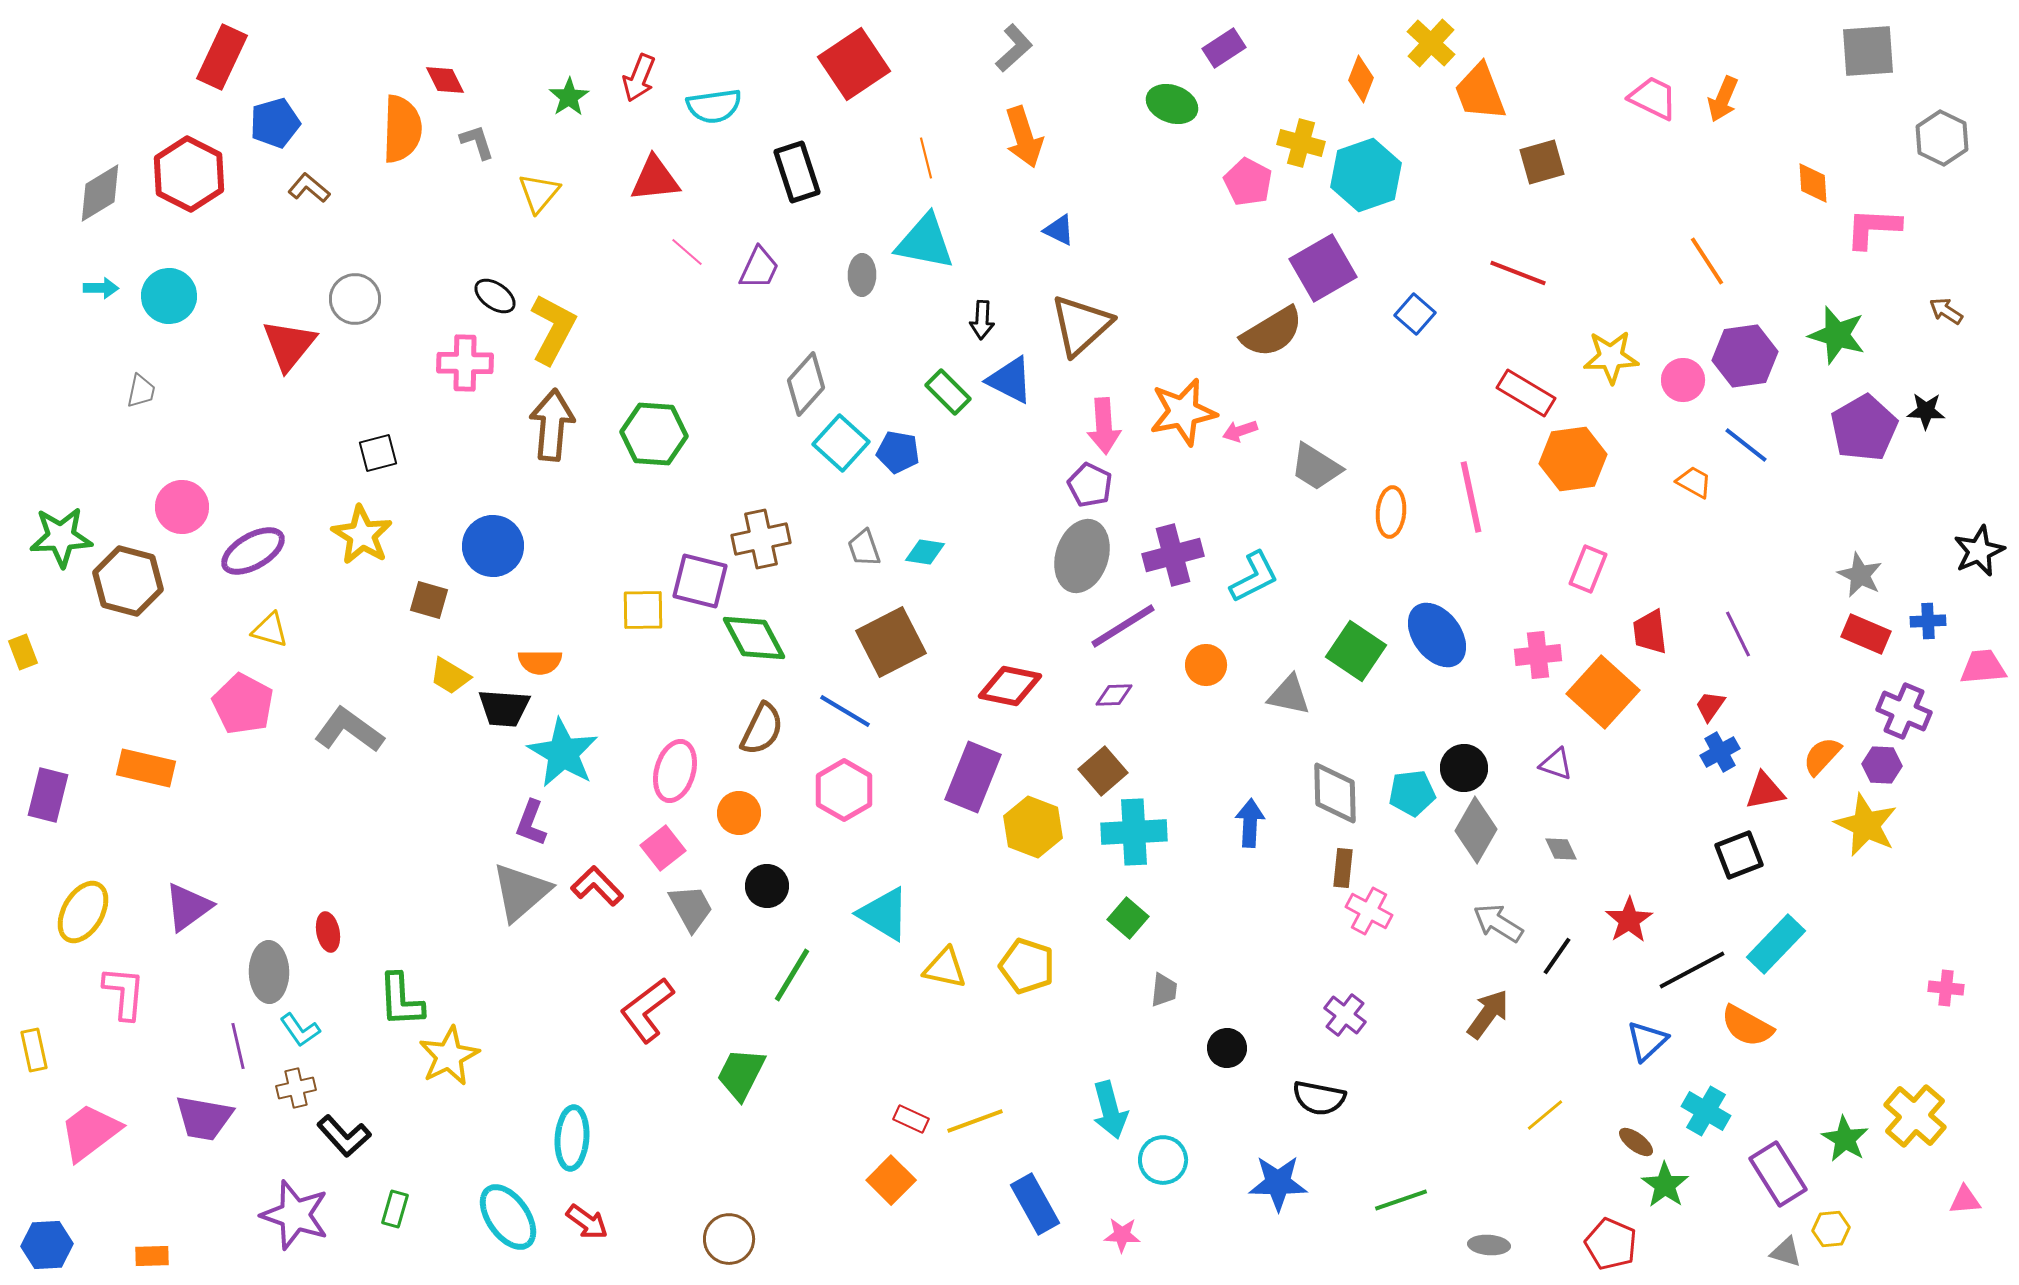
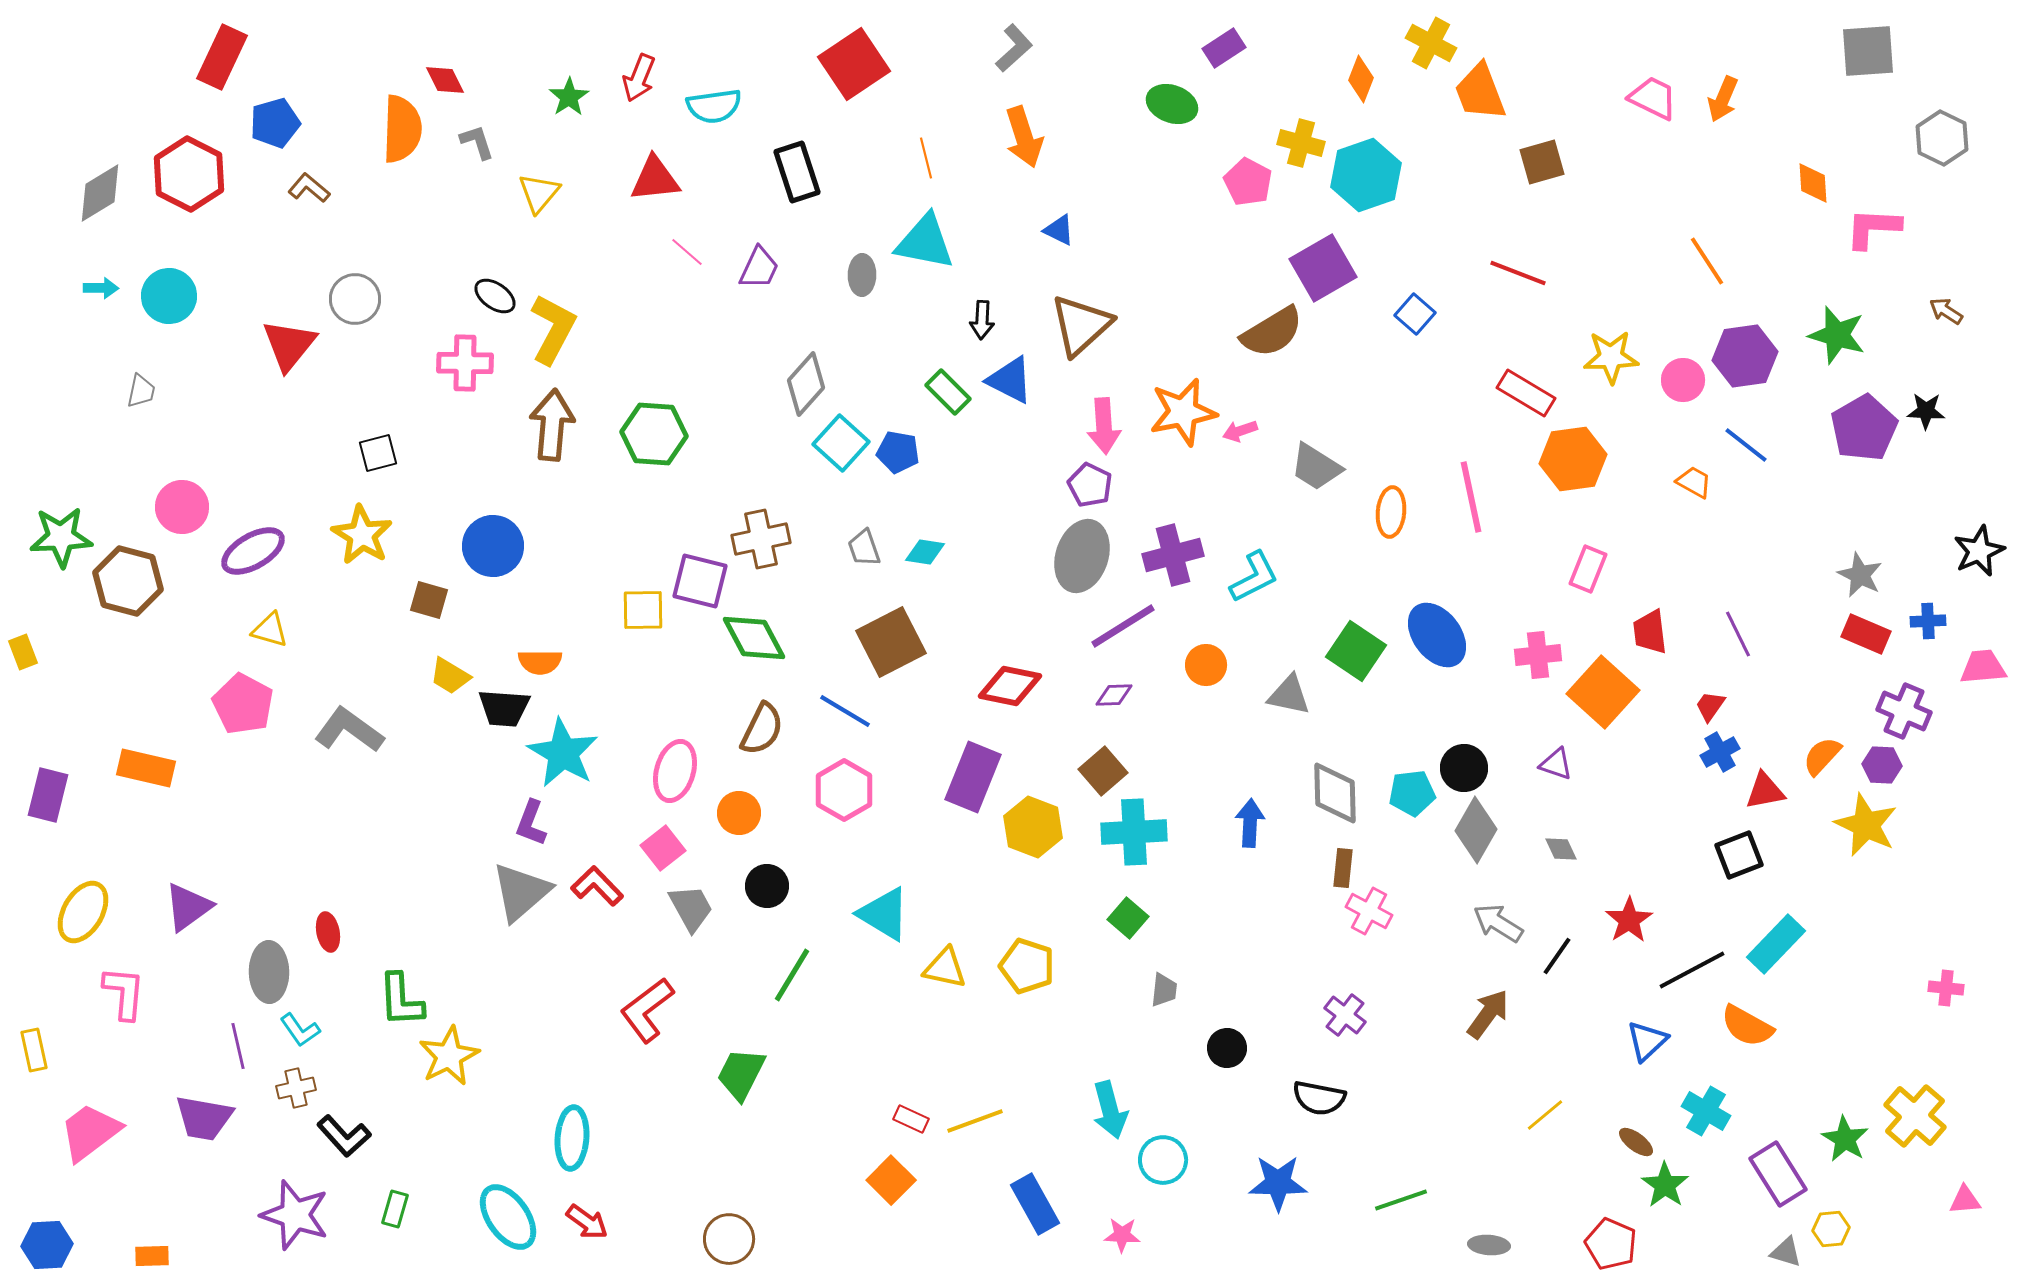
yellow cross at (1431, 43): rotated 15 degrees counterclockwise
